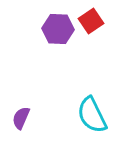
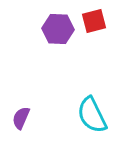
red square: moved 3 px right; rotated 20 degrees clockwise
